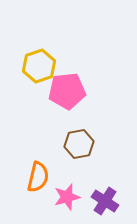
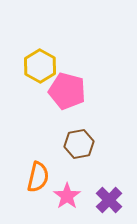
yellow hexagon: moved 1 px right; rotated 12 degrees counterclockwise
pink pentagon: rotated 21 degrees clockwise
pink star: moved 1 px up; rotated 20 degrees counterclockwise
purple cross: moved 4 px right, 1 px up; rotated 12 degrees clockwise
